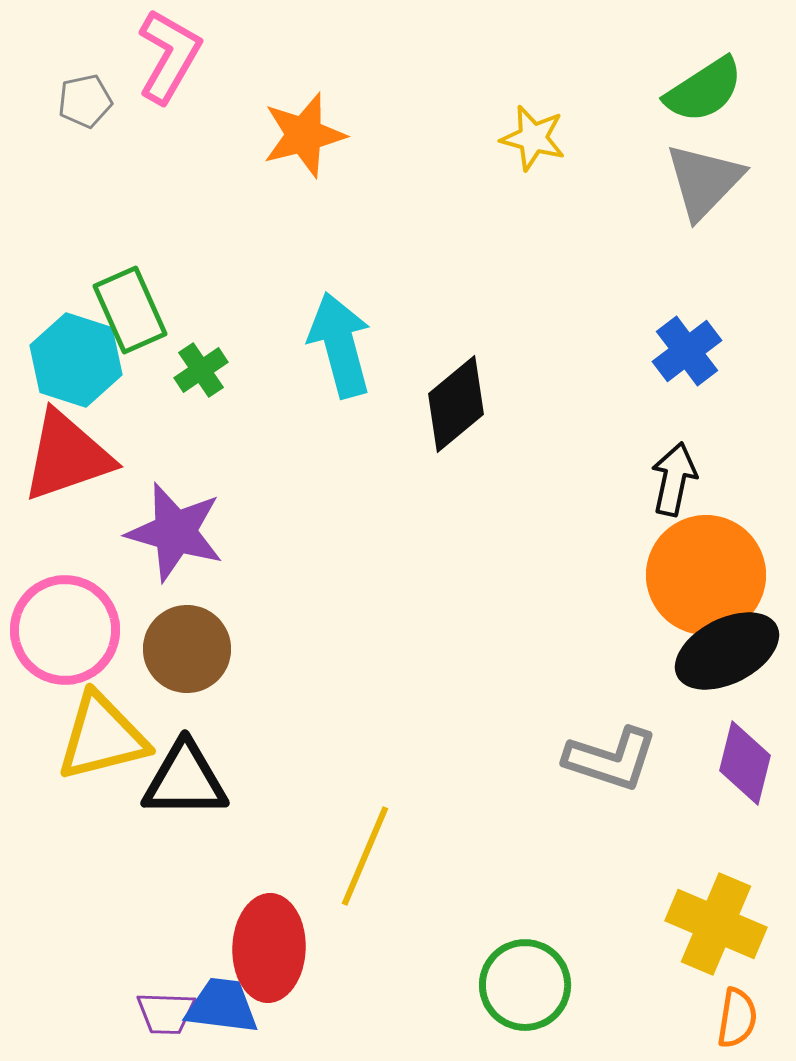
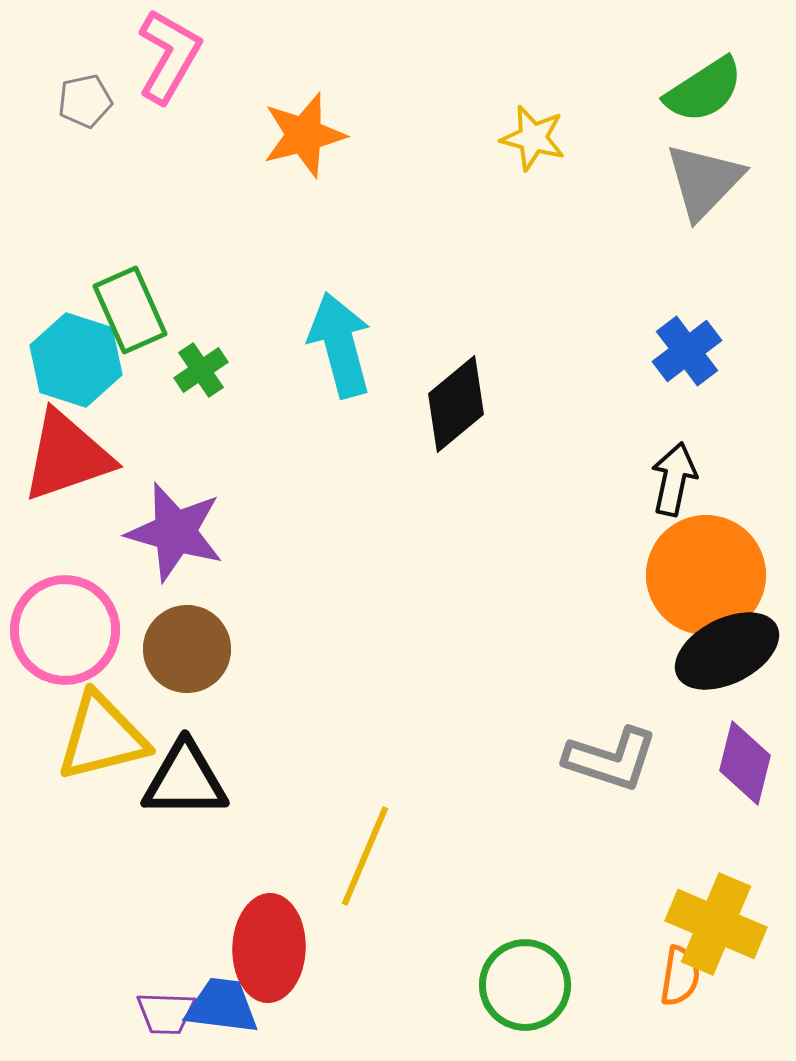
orange semicircle: moved 57 px left, 42 px up
